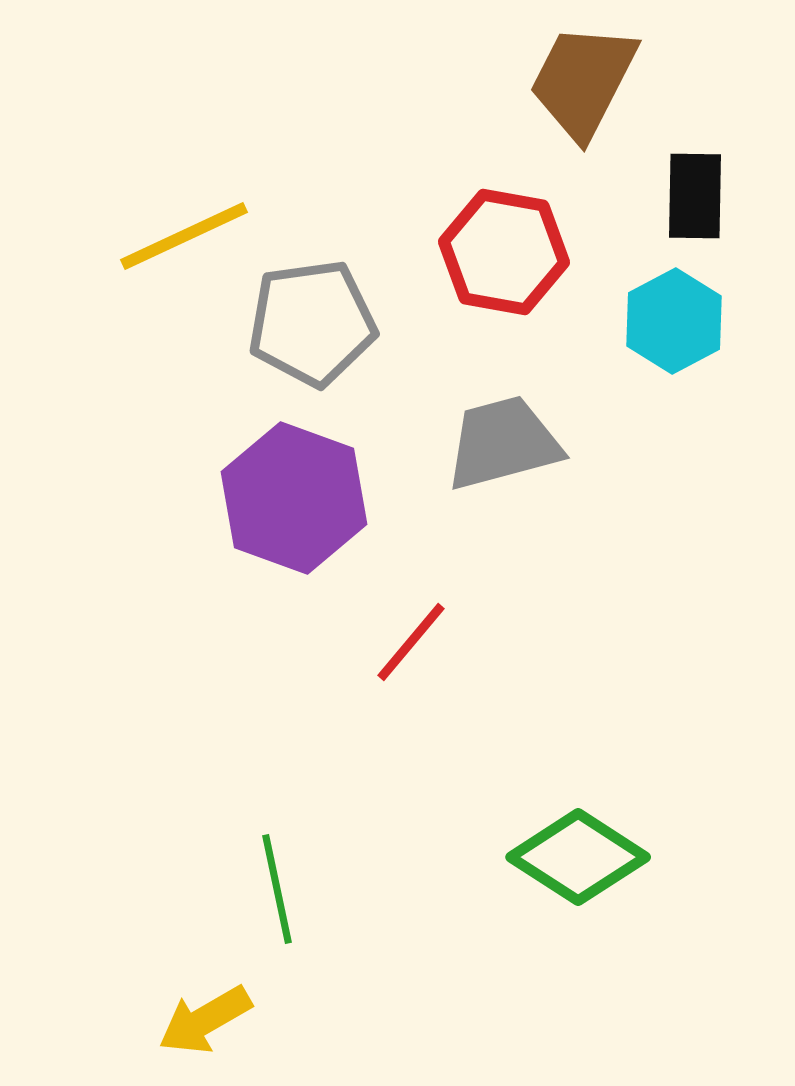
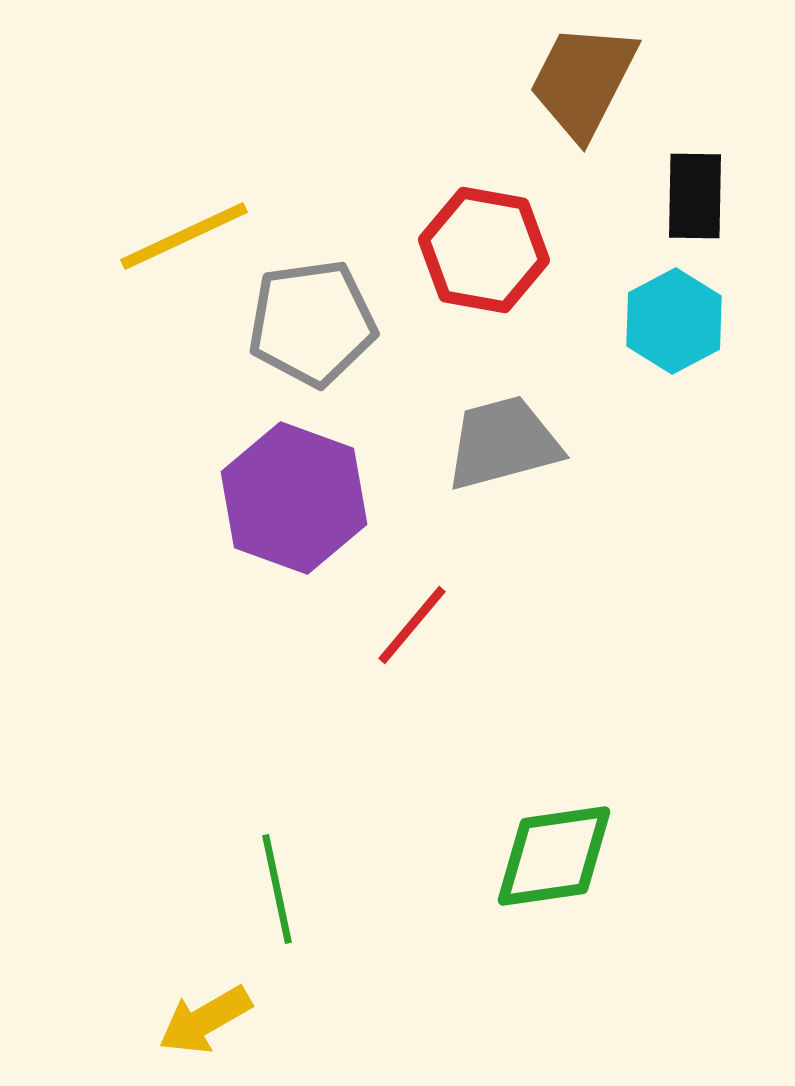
red hexagon: moved 20 px left, 2 px up
red line: moved 1 px right, 17 px up
green diamond: moved 24 px left, 1 px up; rotated 41 degrees counterclockwise
